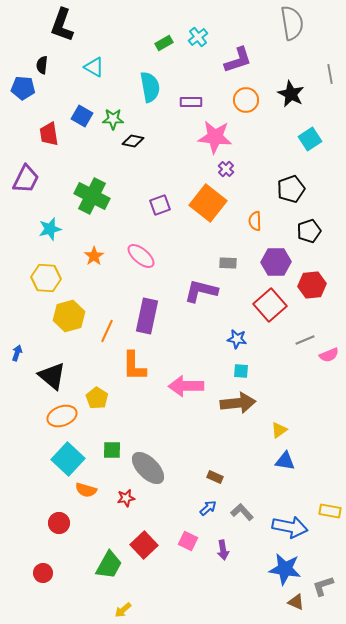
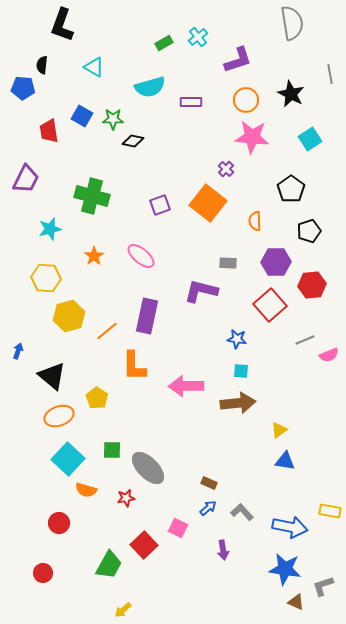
cyan semicircle at (150, 87): rotated 84 degrees clockwise
red trapezoid at (49, 134): moved 3 px up
pink star at (215, 137): moved 37 px right
black pentagon at (291, 189): rotated 16 degrees counterclockwise
green cross at (92, 196): rotated 12 degrees counterclockwise
orange line at (107, 331): rotated 25 degrees clockwise
blue arrow at (17, 353): moved 1 px right, 2 px up
orange ellipse at (62, 416): moved 3 px left
brown rectangle at (215, 477): moved 6 px left, 6 px down
pink square at (188, 541): moved 10 px left, 13 px up
